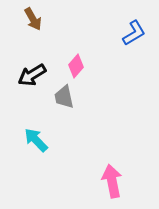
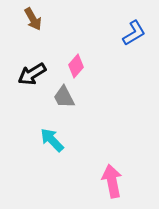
black arrow: moved 1 px up
gray trapezoid: rotated 15 degrees counterclockwise
cyan arrow: moved 16 px right
